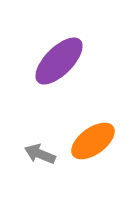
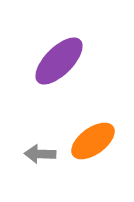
gray arrow: rotated 20 degrees counterclockwise
